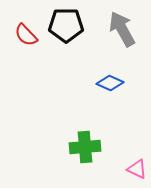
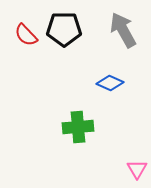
black pentagon: moved 2 px left, 4 px down
gray arrow: moved 1 px right, 1 px down
green cross: moved 7 px left, 20 px up
pink triangle: rotated 35 degrees clockwise
